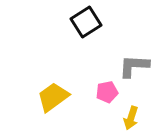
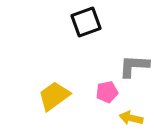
black square: rotated 12 degrees clockwise
yellow trapezoid: moved 1 px right, 1 px up
yellow arrow: rotated 85 degrees clockwise
